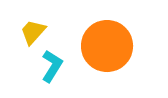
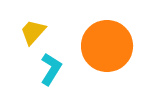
cyan L-shape: moved 1 px left, 3 px down
